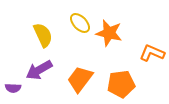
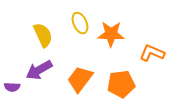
yellow ellipse: rotated 20 degrees clockwise
orange star: moved 2 px right, 1 px down; rotated 12 degrees counterclockwise
purple semicircle: moved 1 px left, 1 px up
